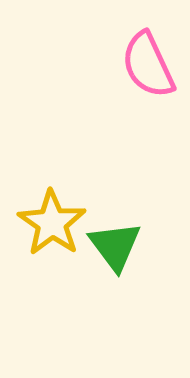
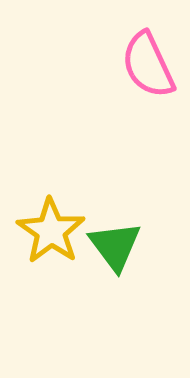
yellow star: moved 1 px left, 8 px down
